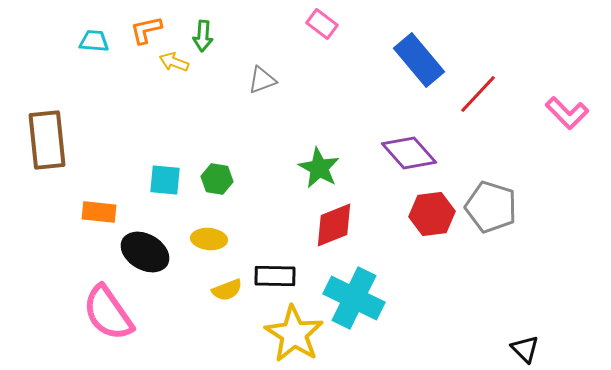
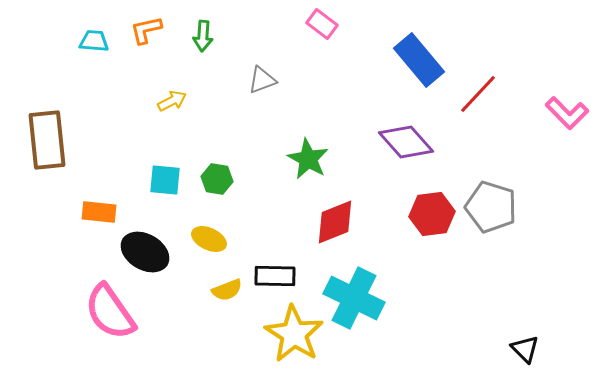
yellow arrow: moved 2 px left, 39 px down; rotated 132 degrees clockwise
purple diamond: moved 3 px left, 11 px up
green star: moved 11 px left, 9 px up
red diamond: moved 1 px right, 3 px up
yellow ellipse: rotated 20 degrees clockwise
pink semicircle: moved 2 px right, 1 px up
